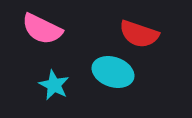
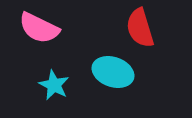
pink semicircle: moved 3 px left, 1 px up
red semicircle: moved 1 px right, 6 px up; rotated 54 degrees clockwise
